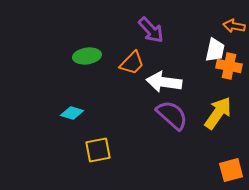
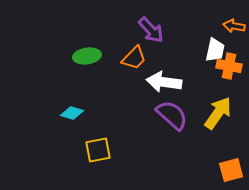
orange trapezoid: moved 2 px right, 5 px up
